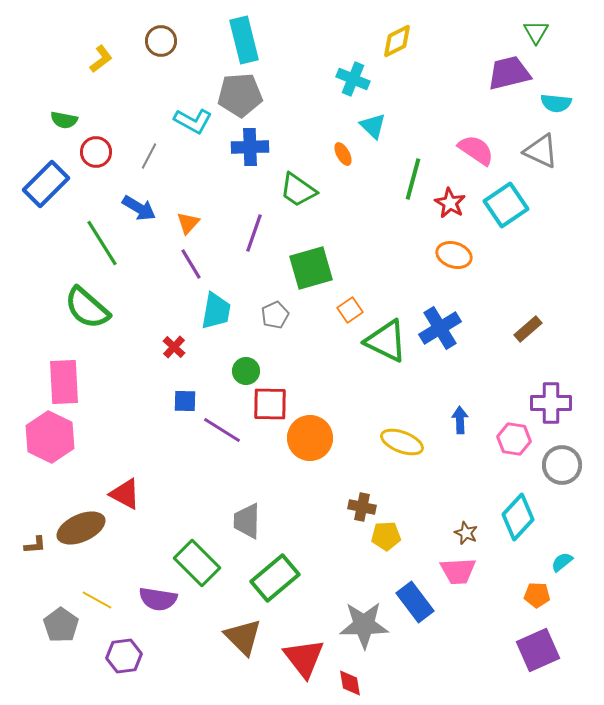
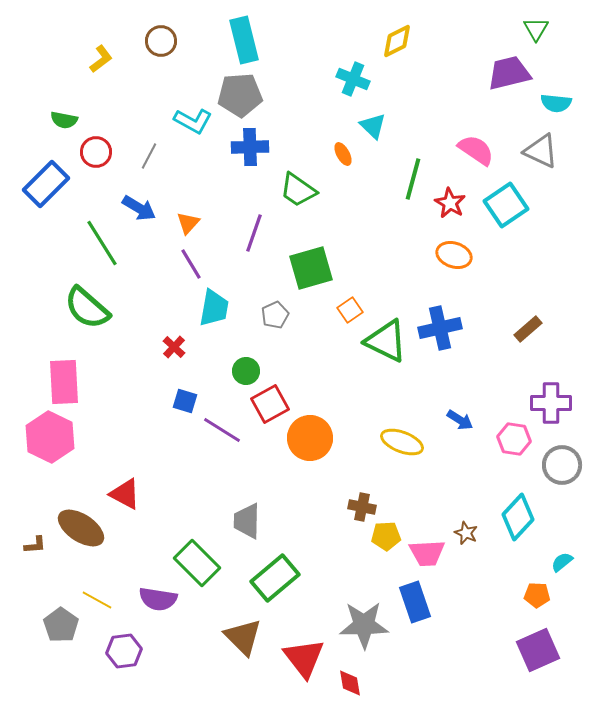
green triangle at (536, 32): moved 3 px up
cyan trapezoid at (216, 311): moved 2 px left, 3 px up
blue cross at (440, 328): rotated 18 degrees clockwise
blue square at (185, 401): rotated 15 degrees clockwise
red square at (270, 404): rotated 30 degrees counterclockwise
blue arrow at (460, 420): rotated 124 degrees clockwise
brown ellipse at (81, 528): rotated 57 degrees clockwise
pink trapezoid at (458, 571): moved 31 px left, 18 px up
blue rectangle at (415, 602): rotated 18 degrees clockwise
purple hexagon at (124, 656): moved 5 px up
